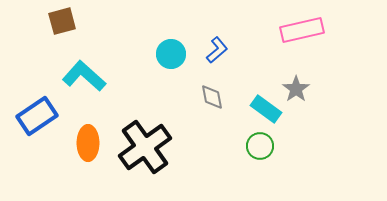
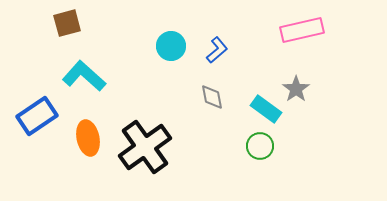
brown square: moved 5 px right, 2 px down
cyan circle: moved 8 px up
orange ellipse: moved 5 px up; rotated 12 degrees counterclockwise
